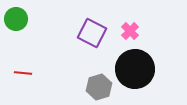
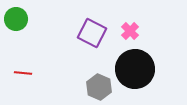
gray hexagon: rotated 20 degrees counterclockwise
